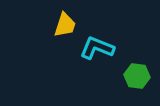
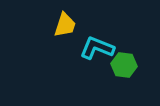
green hexagon: moved 13 px left, 11 px up
